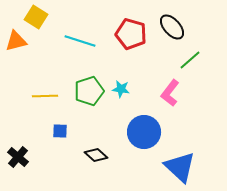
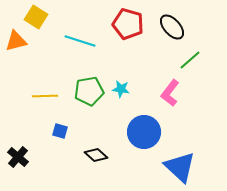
red pentagon: moved 3 px left, 10 px up
green pentagon: rotated 8 degrees clockwise
blue square: rotated 14 degrees clockwise
